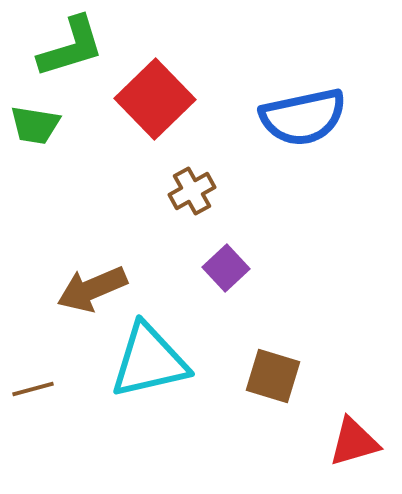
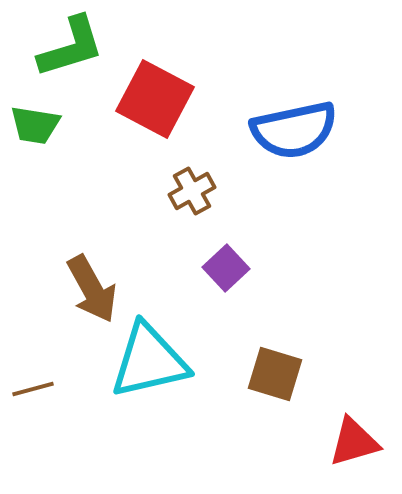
red square: rotated 18 degrees counterclockwise
blue semicircle: moved 9 px left, 13 px down
brown arrow: rotated 96 degrees counterclockwise
brown square: moved 2 px right, 2 px up
